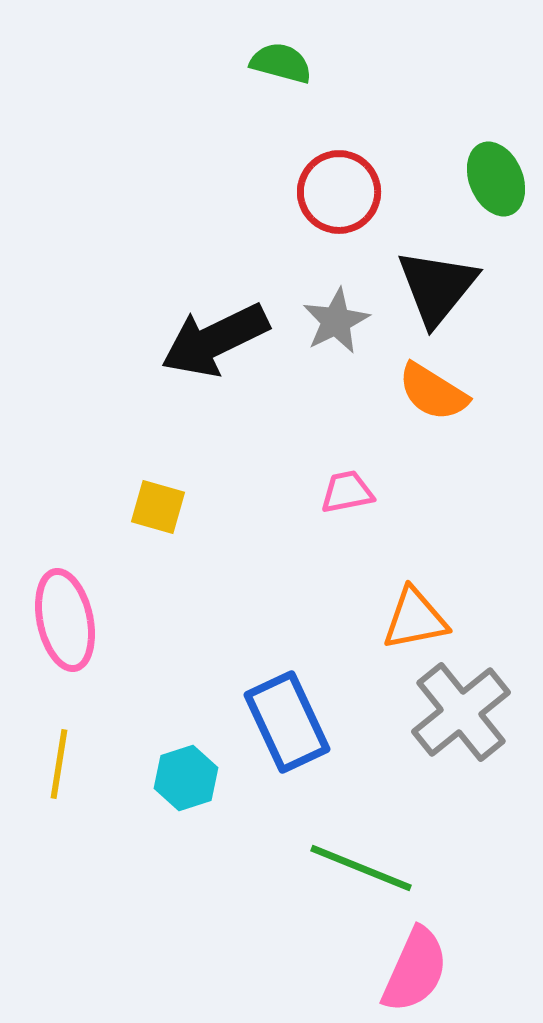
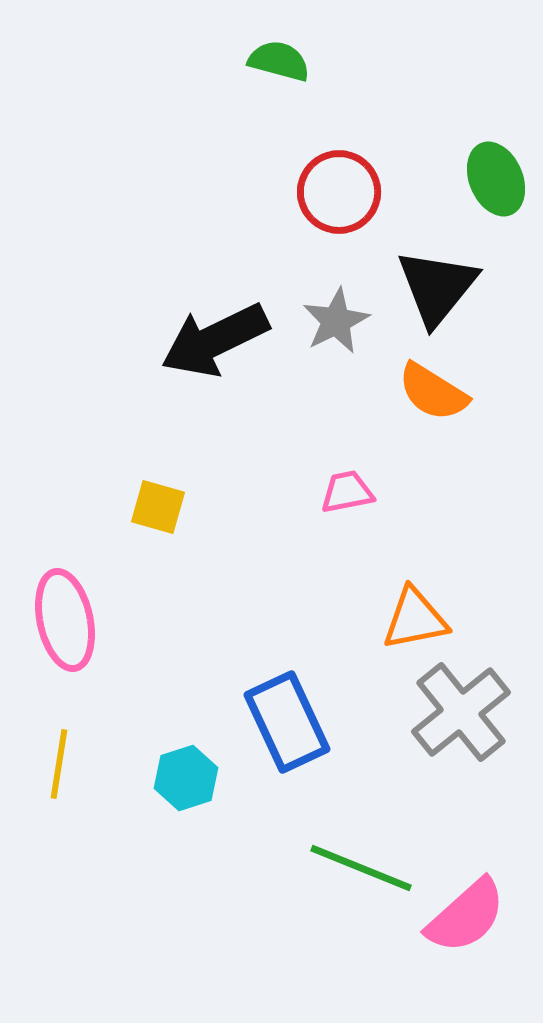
green semicircle: moved 2 px left, 2 px up
pink semicircle: moved 51 px right, 54 px up; rotated 24 degrees clockwise
